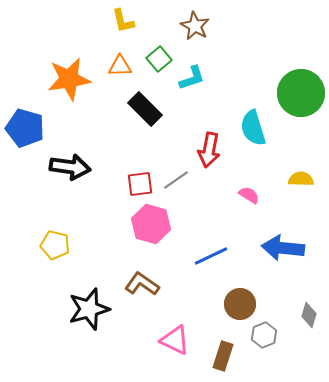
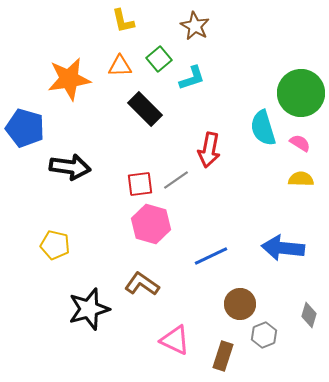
cyan semicircle: moved 10 px right
pink semicircle: moved 51 px right, 52 px up
